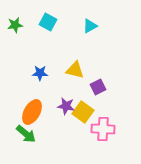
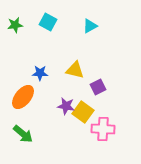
orange ellipse: moved 9 px left, 15 px up; rotated 10 degrees clockwise
green arrow: moved 3 px left
